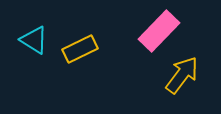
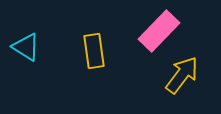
cyan triangle: moved 8 px left, 7 px down
yellow rectangle: moved 14 px right, 2 px down; rotated 72 degrees counterclockwise
